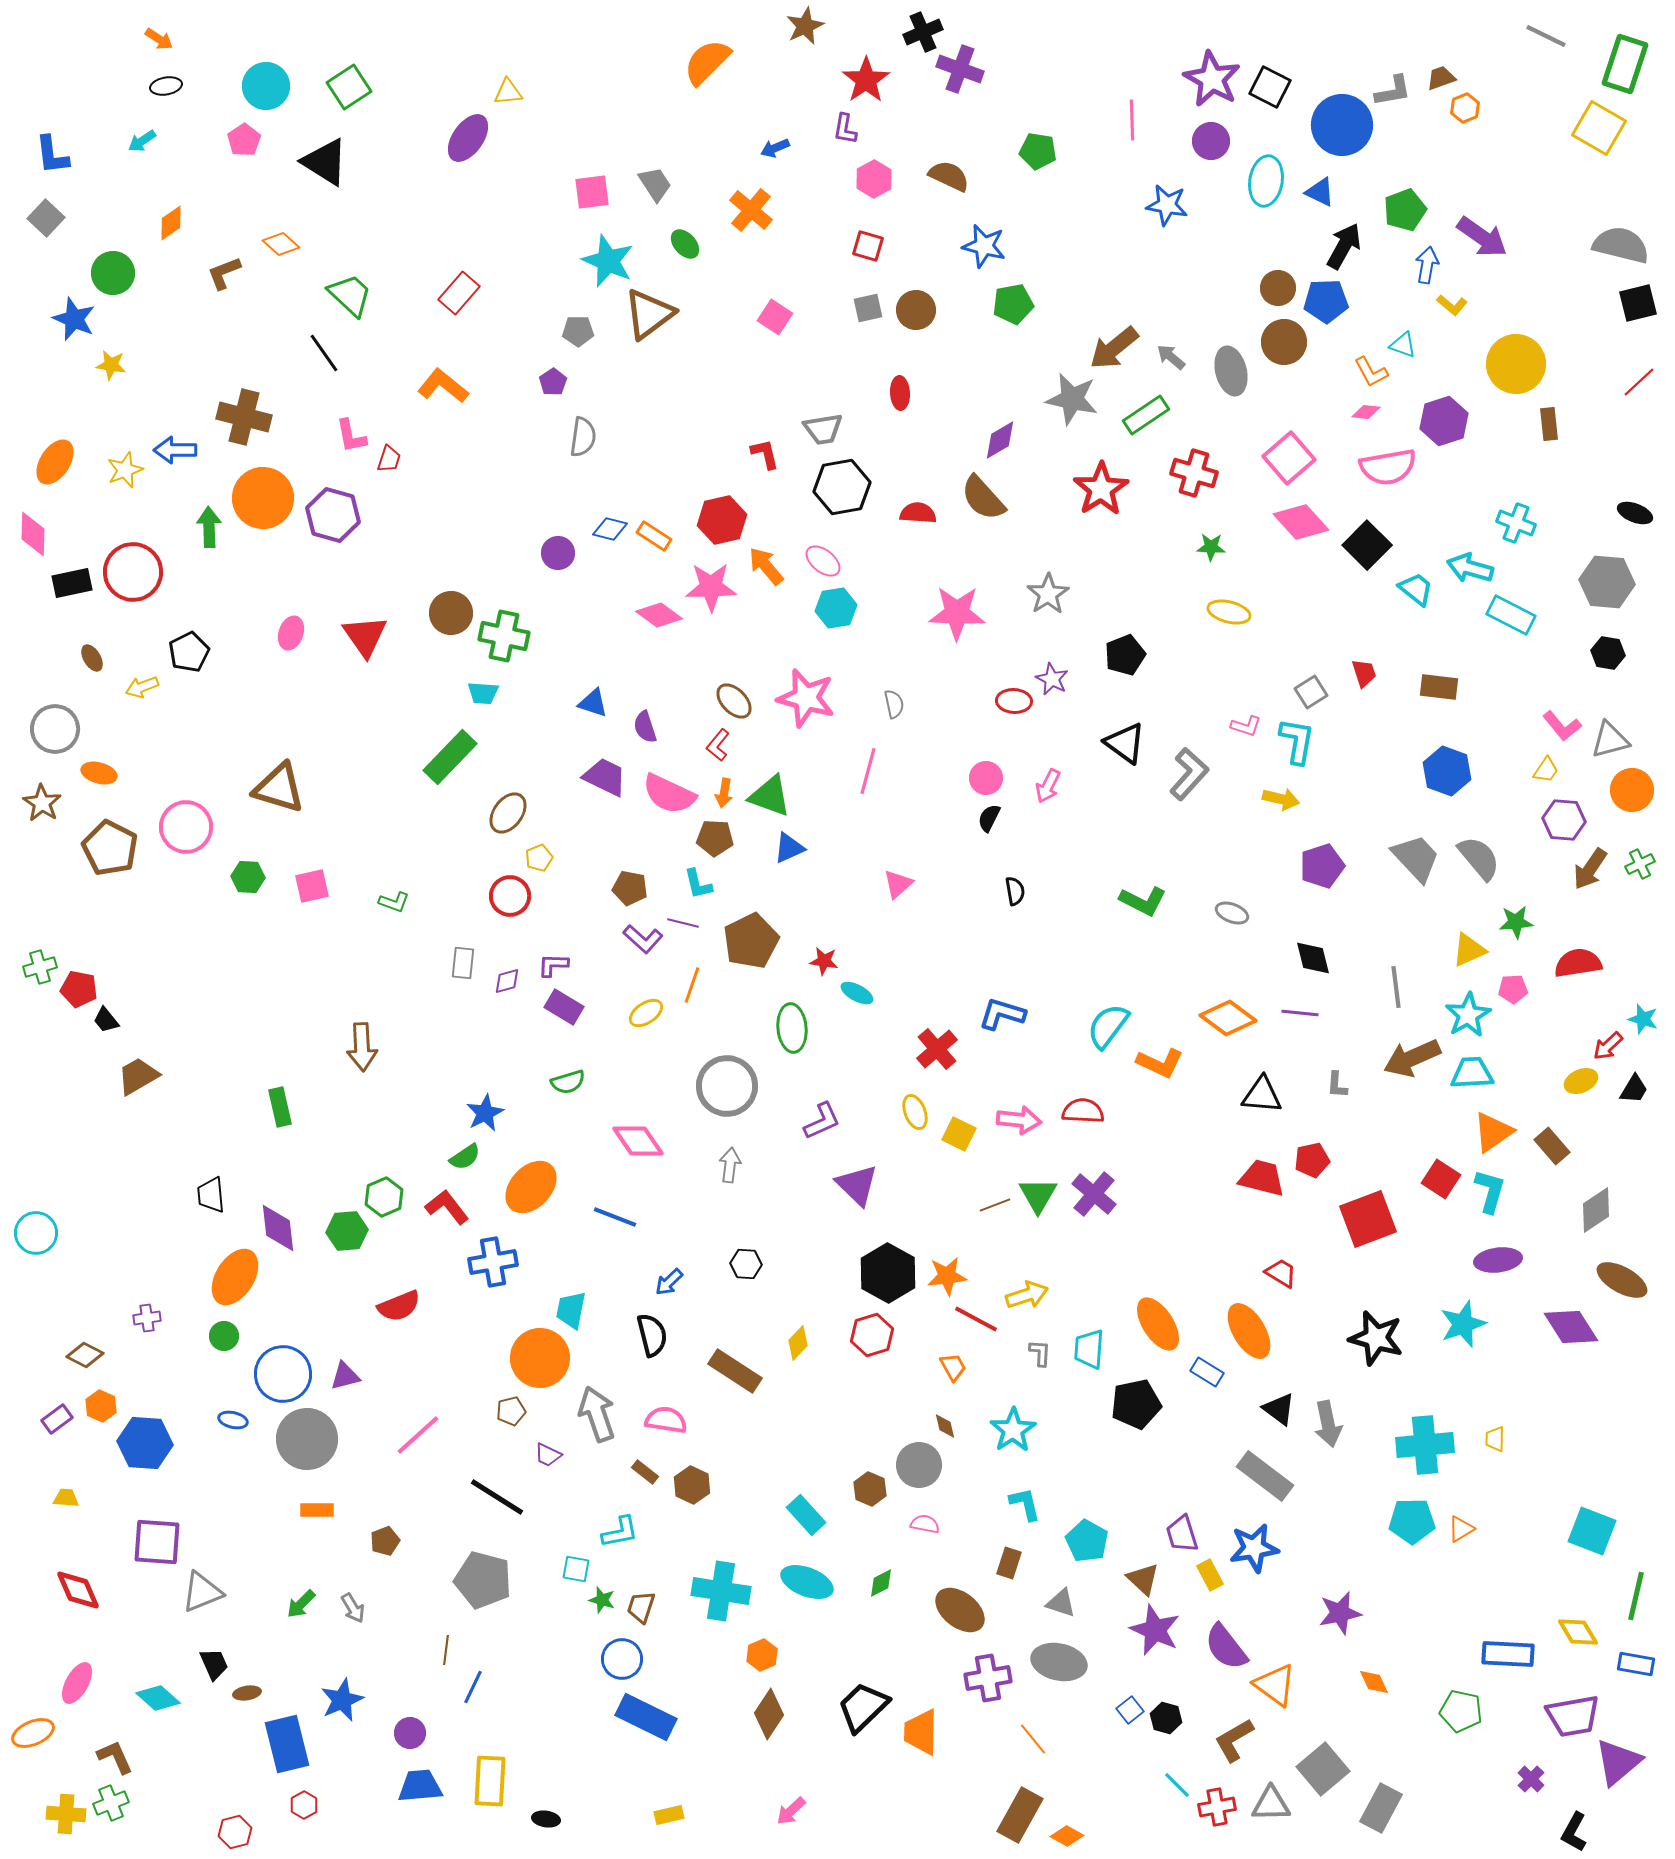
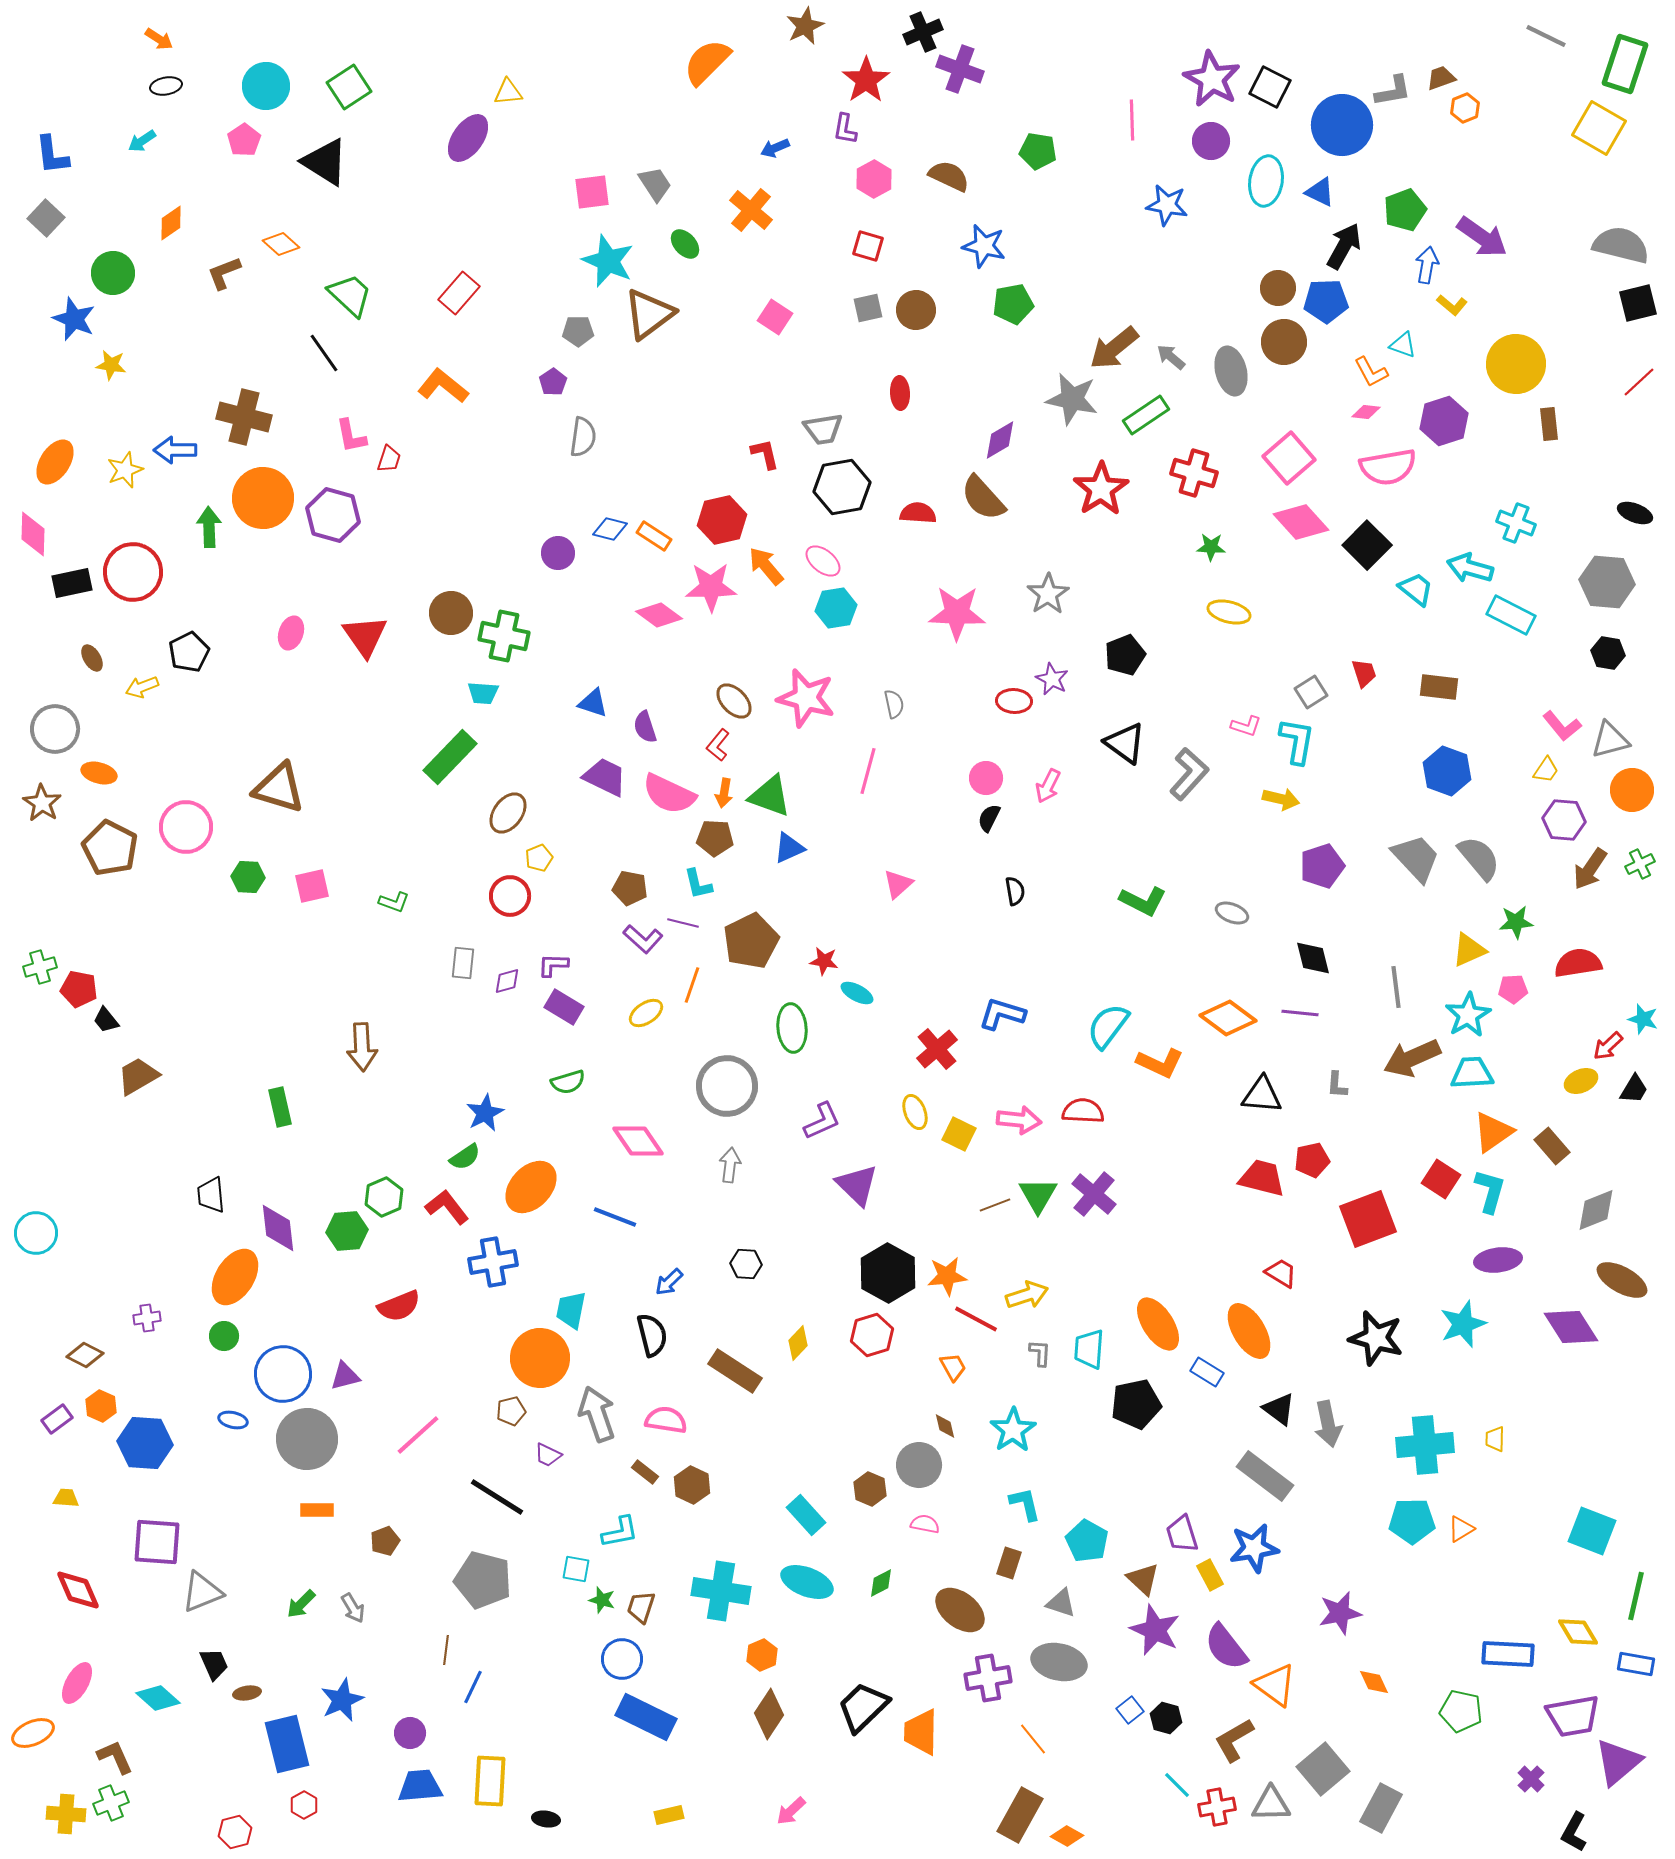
gray diamond at (1596, 1210): rotated 12 degrees clockwise
